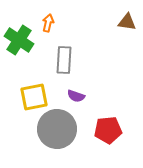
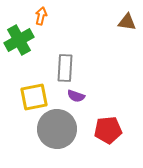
orange arrow: moved 7 px left, 7 px up
green cross: rotated 28 degrees clockwise
gray rectangle: moved 1 px right, 8 px down
